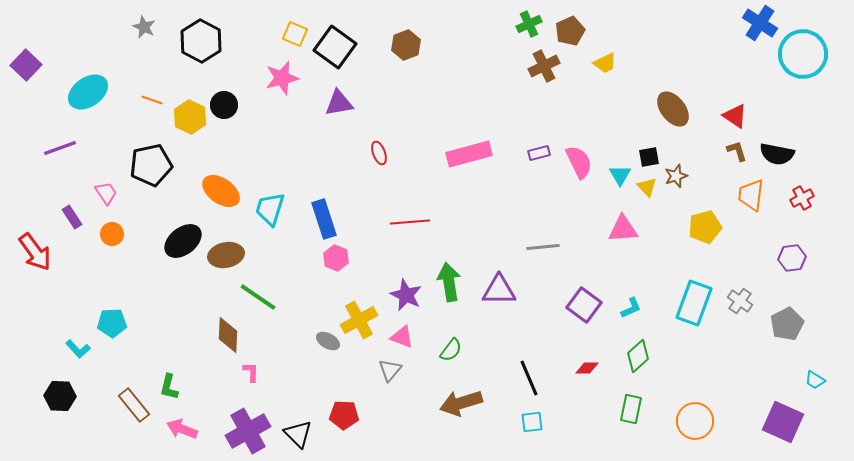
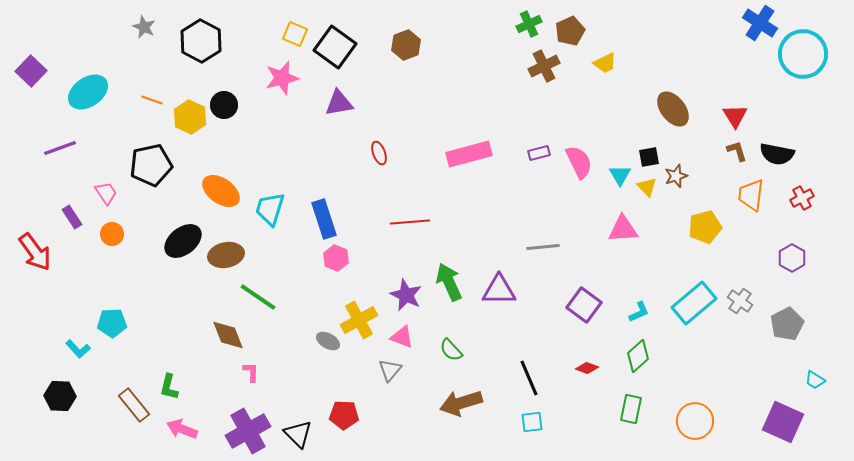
purple square at (26, 65): moved 5 px right, 6 px down
red triangle at (735, 116): rotated 24 degrees clockwise
purple hexagon at (792, 258): rotated 24 degrees counterclockwise
green arrow at (449, 282): rotated 15 degrees counterclockwise
cyan rectangle at (694, 303): rotated 30 degrees clockwise
cyan L-shape at (631, 308): moved 8 px right, 4 px down
brown diamond at (228, 335): rotated 24 degrees counterclockwise
green semicircle at (451, 350): rotated 100 degrees clockwise
red diamond at (587, 368): rotated 20 degrees clockwise
